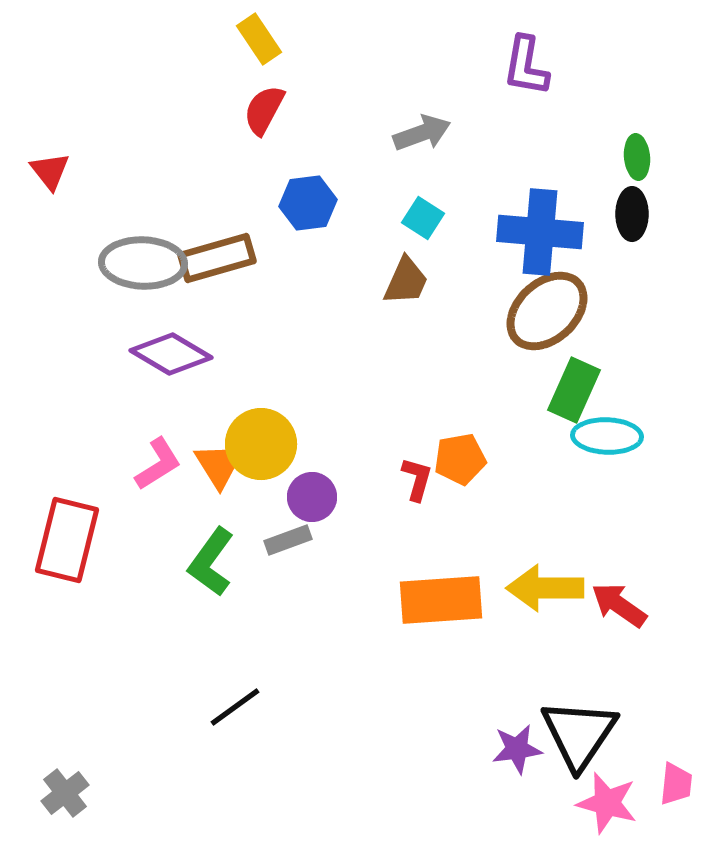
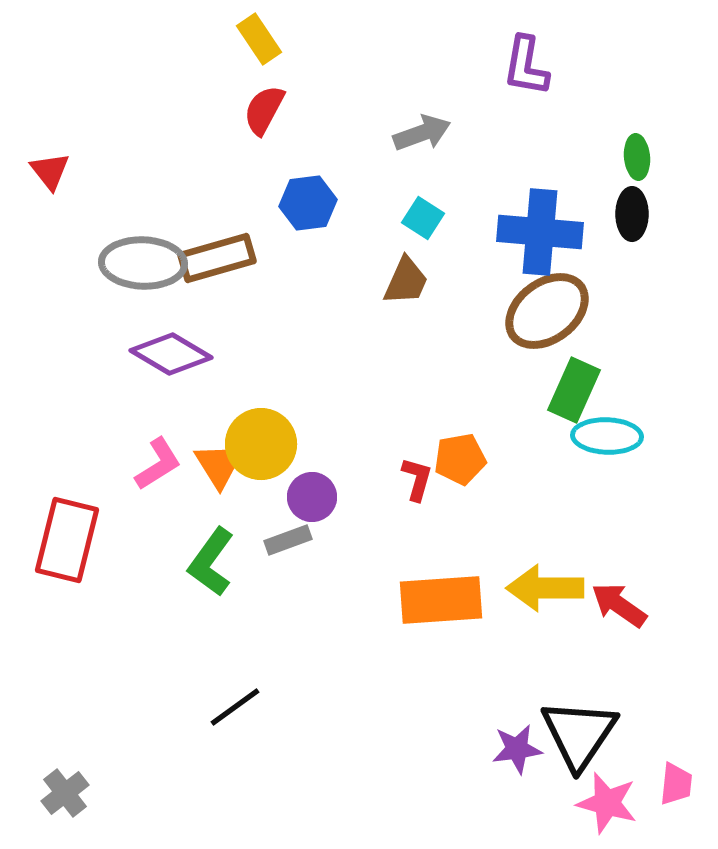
brown ellipse: rotated 6 degrees clockwise
